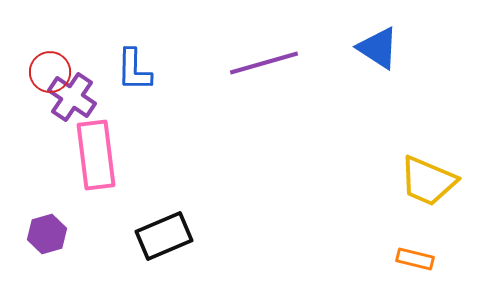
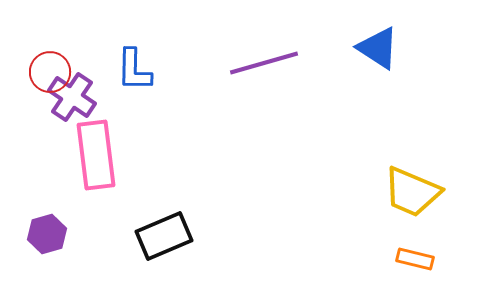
yellow trapezoid: moved 16 px left, 11 px down
